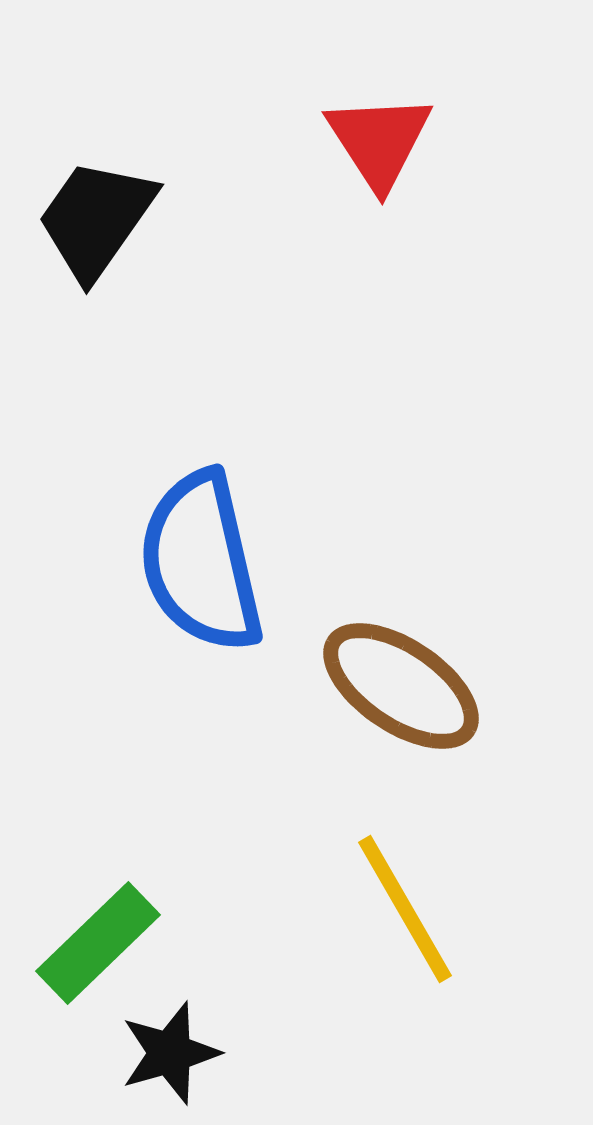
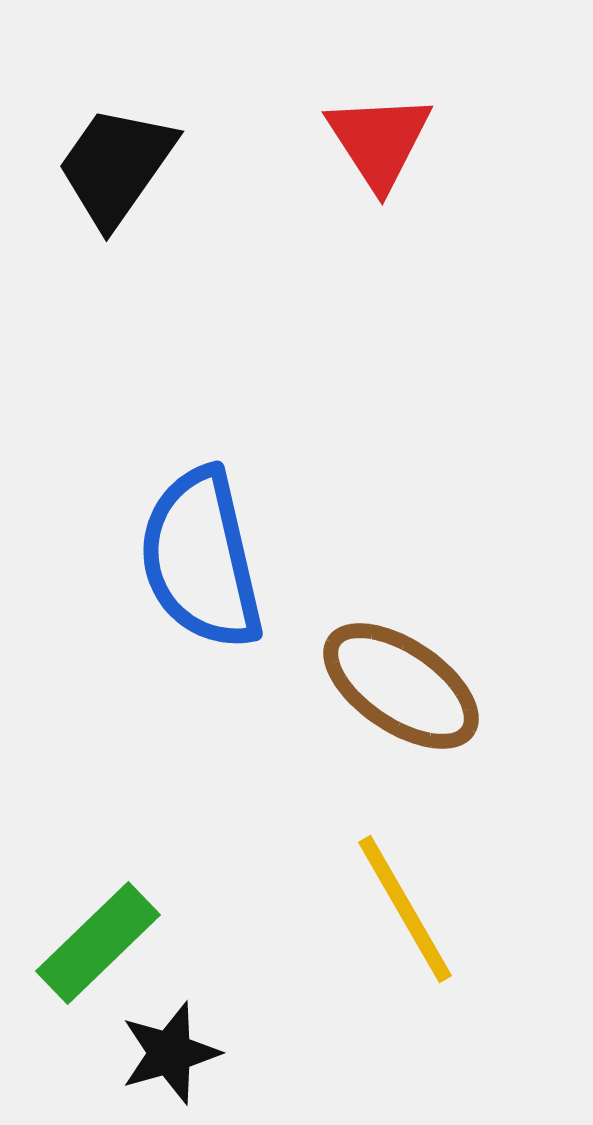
black trapezoid: moved 20 px right, 53 px up
blue semicircle: moved 3 px up
